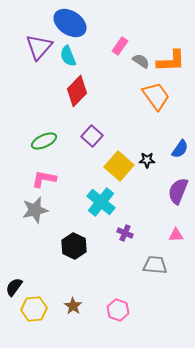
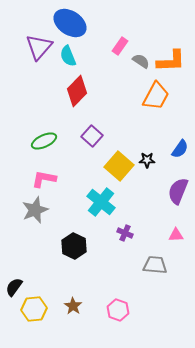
orange trapezoid: rotated 64 degrees clockwise
gray star: rotated 8 degrees counterclockwise
